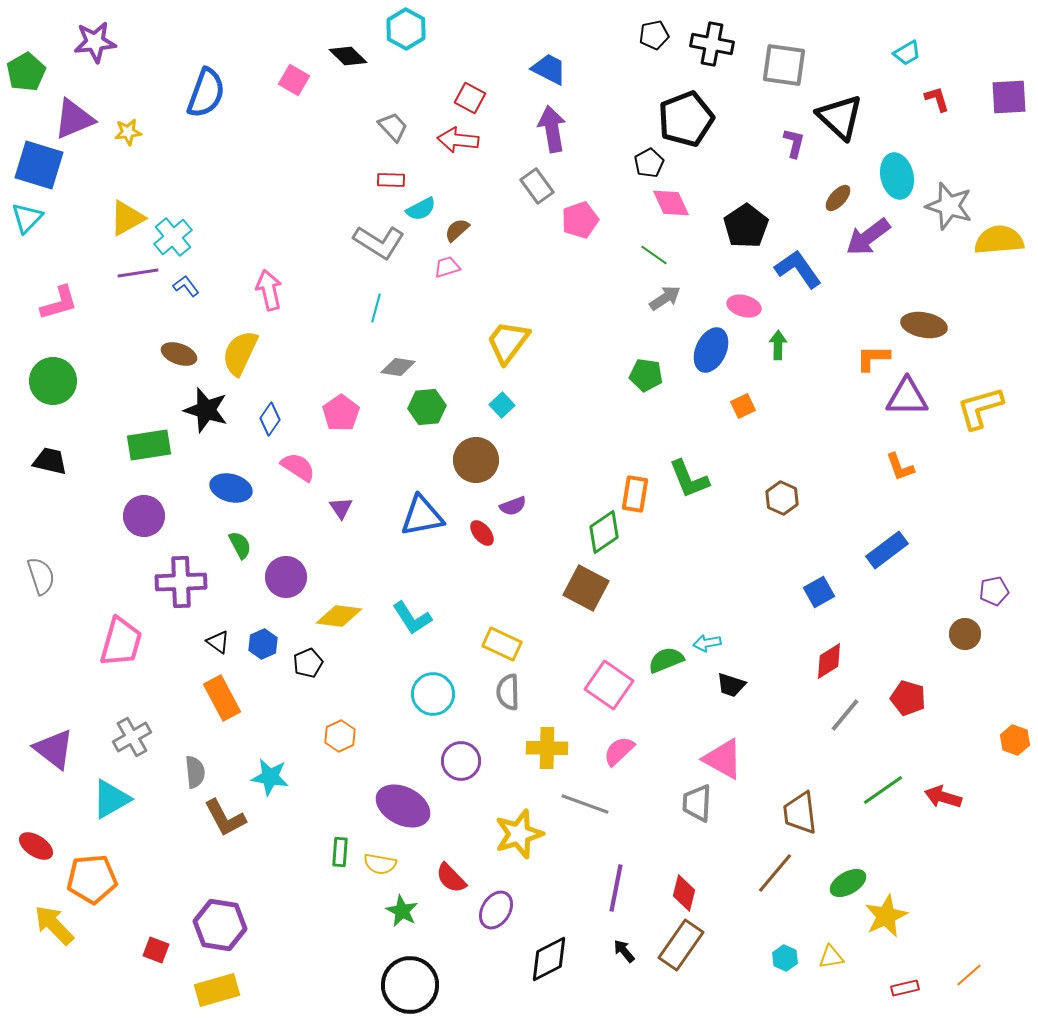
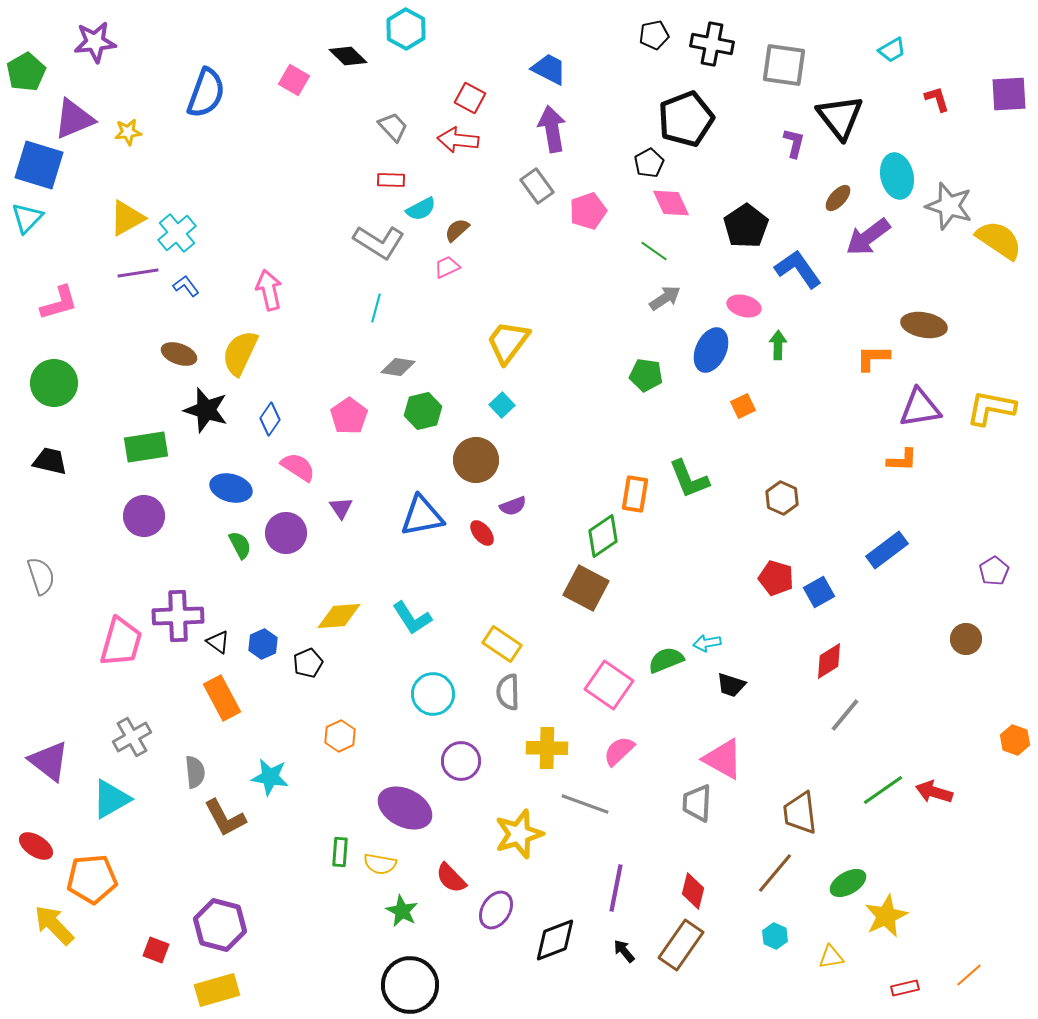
cyan trapezoid at (907, 53): moved 15 px left, 3 px up
purple square at (1009, 97): moved 3 px up
black triangle at (840, 117): rotated 9 degrees clockwise
pink pentagon at (580, 220): moved 8 px right, 9 px up
cyan cross at (173, 237): moved 4 px right, 4 px up
yellow semicircle at (999, 240): rotated 39 degrees clockwise
green line at (654, 255): moved 4 px up
pink trapezoid at (447, 267): rotated 8 degrees counterclockwise
green circle at (53, 381): moved 1 px right, 2 px down
purple triangle at (907, 397): moved 13 px right, 11 px down; rotated 9 degrees counterclockwise
green hexagon at (427, 407): moved 4 px left, 4 px down; rotated 9 degrees counterclockwise
yellow L-shape at (980, 408): moved 11 px right; rotated 27 degrees clockwise
pink pentagon at (341, 413): moved 8 px right, 3 px down
green rectangle at (149, 445): moved 3 px left, 2 px down
orange L-shape at (900, 467): moved 2 px right, 7 px up; rotated 68 degrees counterclockwise
green diamond at (604, 532): moved 1 px left, 4 px down
purple circle at (286, 577): moved 44 px up
purple cross at (181, 582): moved 3 px left, 34 px down
purple pentagon at (994, 591): moved 20 px up; rotated 20 degrees counterclockwise
yellow diamond at (339, 616): rotated 12 degrees counterclockwise
brown circle at (965, 634): moved 1 px right, 5 px down
yellow rectangle at (502, 644): rotated 9 degrees clockwise
red pentagon at (908, 698): moved 132 px left, 120 px up
purple triangle at (54, 749): moved 5 px left, 12 px down
red arrow at (943, 797): moved 9 px left, 5 px up
purple ellipse at (403, 806): moved 2 px right, 2 px down
red diamond at (684, 893): moved 9 px right, 2 px up
purple hexagon at (220, 925): rotated 6 degrees clockwise
cyan hexagon at (785, 958): moved 10 px left, 22 px up
black diamond at (549, 959): moved 6 px right, 19 px up; rotated 6 degrees clockwise
